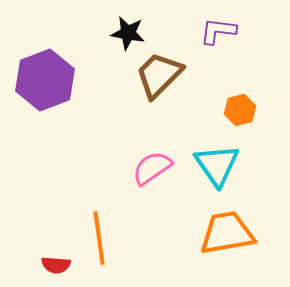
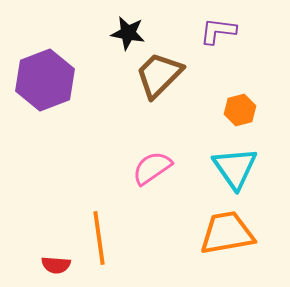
cyan triangle: moved 18 px right, 3 px down
